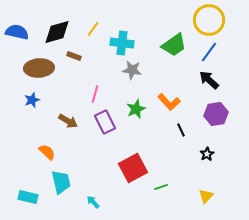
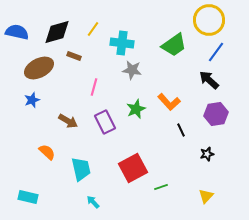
blue line: moved 7 px right
brown ellipse: rotated 24 degrees counterclockwise
pink line: moved 1 px left, 7 px up
black star: rotated 16 degrees clockwise
cyan trapezoid: moved 20 px right, 13 px up
